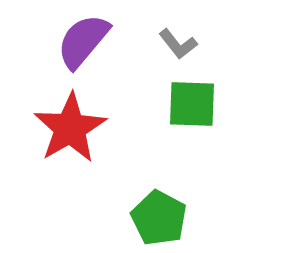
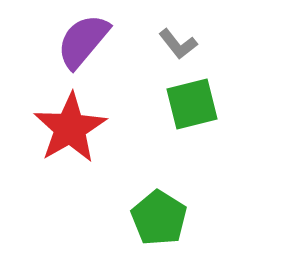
green square: rotated 16 degrees counterclockwise
green pentagon: rotated 4 degrees clockwise
